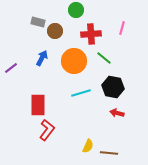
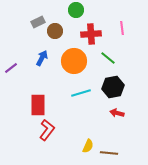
gray rectangle: rotated 40 degrees counterclockwise
pink line: rotated 24 degrees counterclockwise
green line: moved 4 px right
black hexagon: rotated 20 degrees counterclockwise
